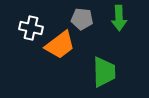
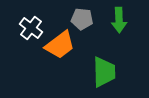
green arrow: moved 2 px down
white cross: rotated 25 degrees clockwise
